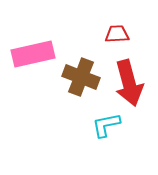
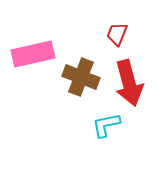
red trapezoid: rotated 65 degrees counterclockwise
